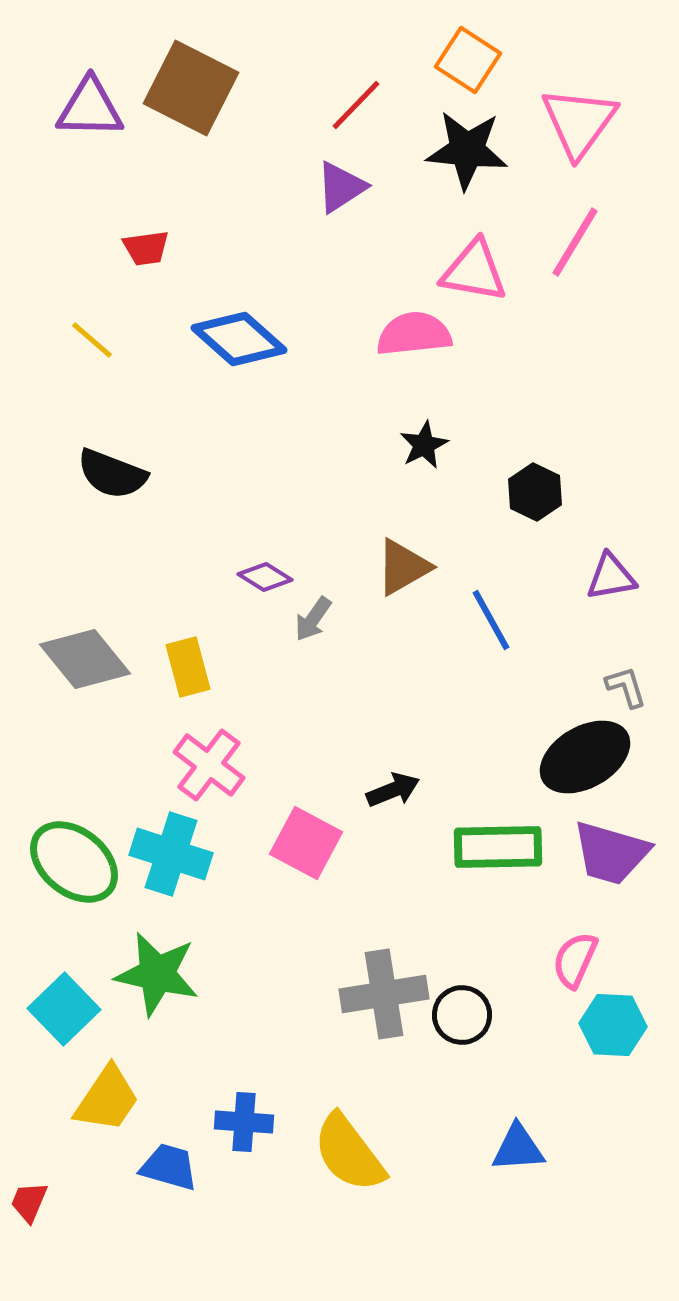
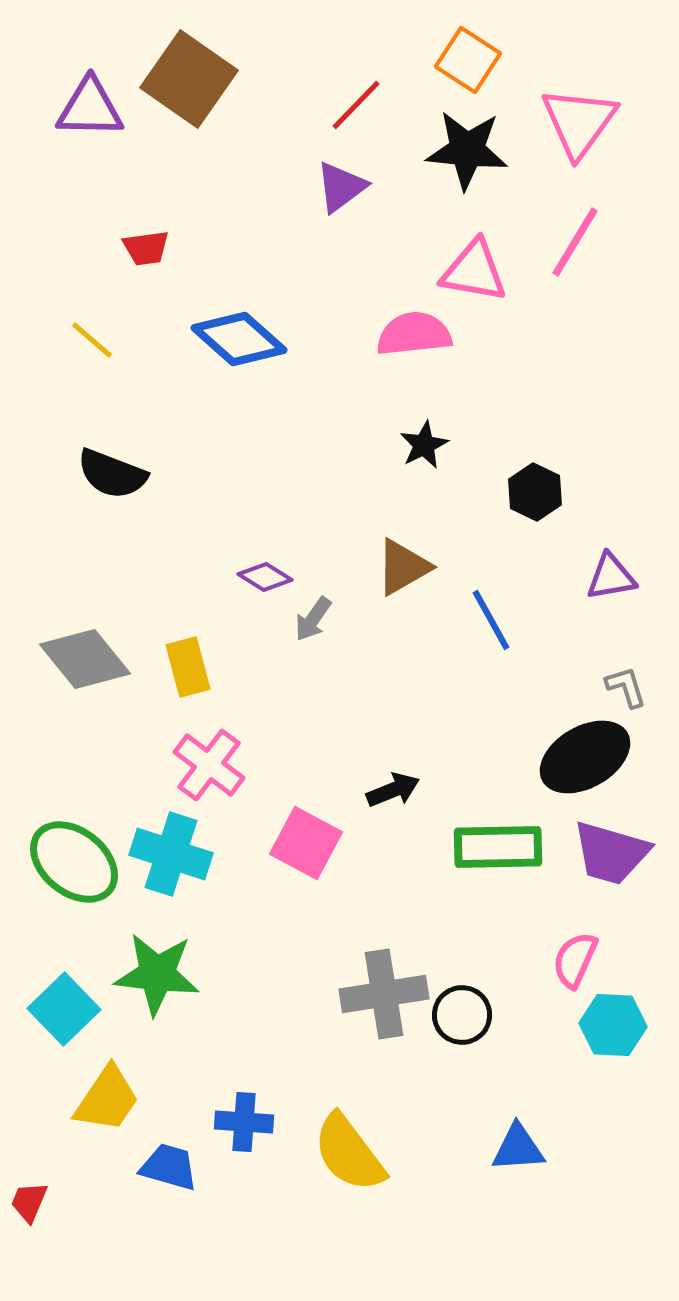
brown square at (191, 88): moved 2 px left, 9 px up; rotated 8 degrees clockwise
purple triangle at (341, 187): rotated 4 degrees counterclockwise
green star at (157, 974): rotated 6 degrees counterclockwise
